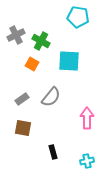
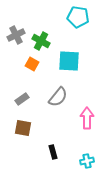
gray semicircle: moved 7 px right
